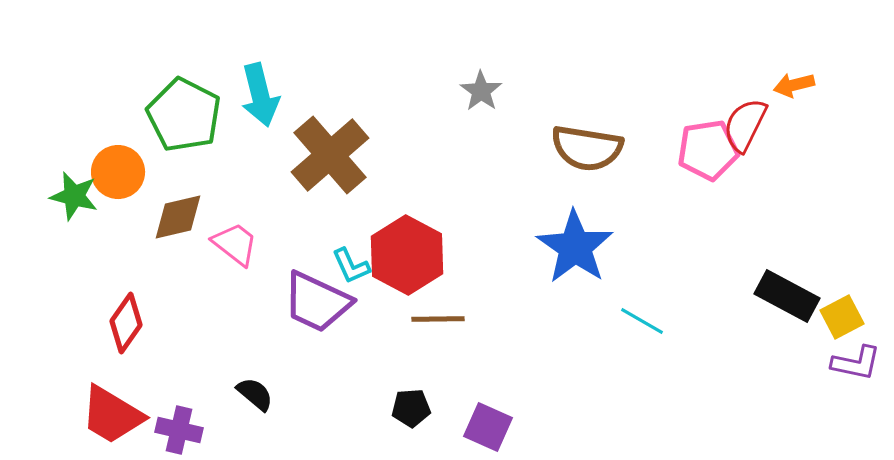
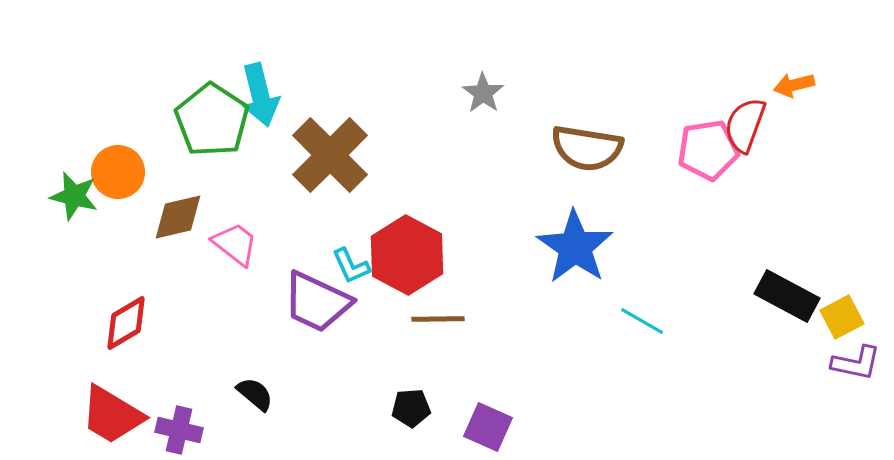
gray star: moved 2 px right, 2 px down
green pentagon: moved 28 px right, 5 px down; rotated 6 degrees clockwise
red semicircle: rotated 6 degrees counterclockwise
brown cross: rotated 4 degrees counterclockwise
red diamond: rotated 24 degrees clockwise
